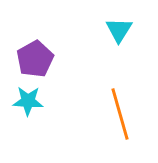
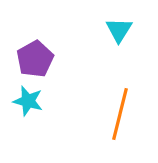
cyan star: rotated 12 degrees clockwise
orange line: rotated 30 degrees clockwise
